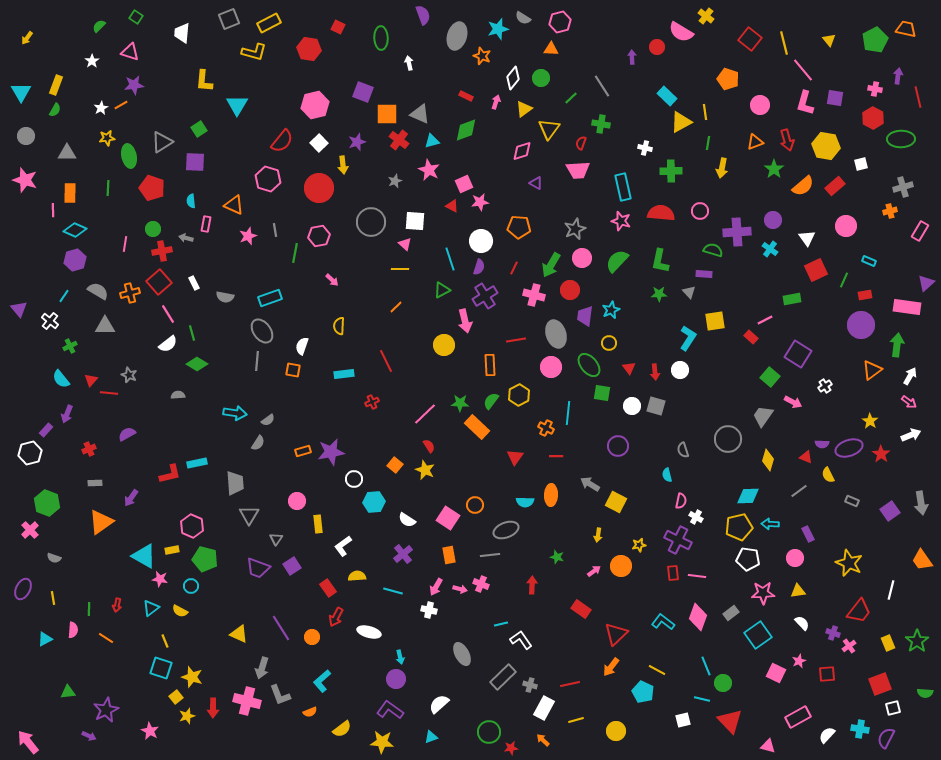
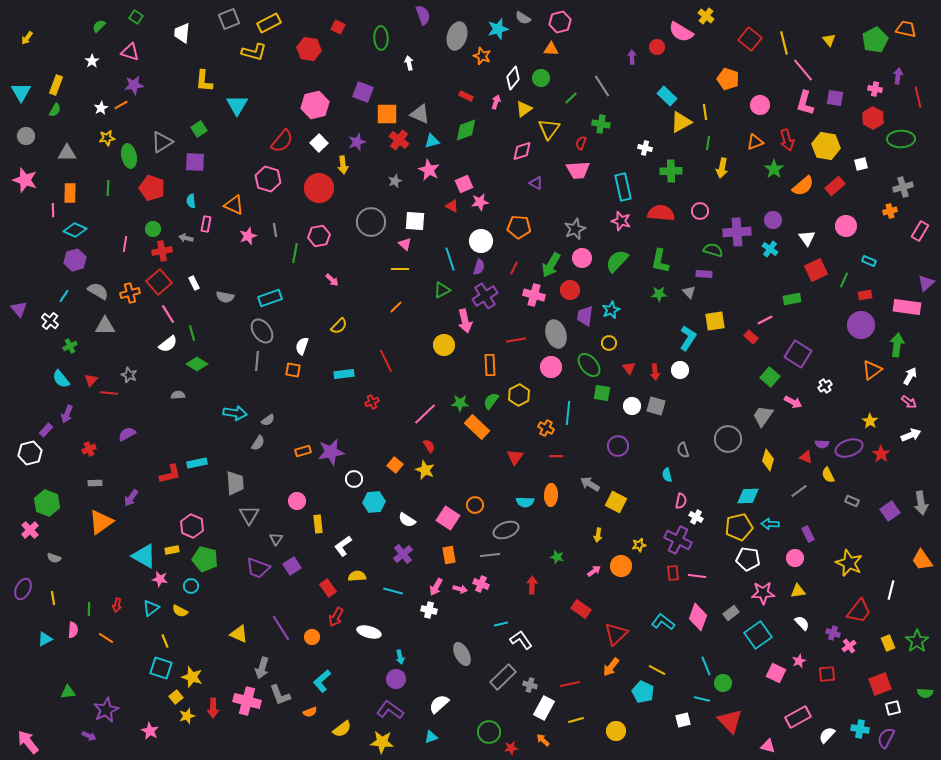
yellow semicircle at (339, 326): rotated 138 degrees counterclockwise
